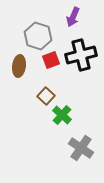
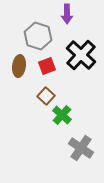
purple arrow: moved 6 px left, 3 px up; rotated 24 degrees counterclockwise
black cross: rotated 32 degrees counterclockwise
red square: moved 4 px left, 6 px down
